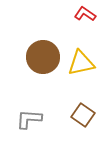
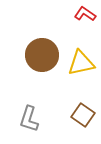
brown circle: moved 1 px left, 2 px up
gray L-shape: rotated 76 degrees counterclockwise
